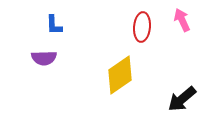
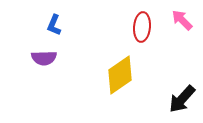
pink arrow: rotated 20 degrees counterclockwise
blue L-shape: rotated 25 degrees clockwise
black arrow: rotated 8 degrees counterclockwise
